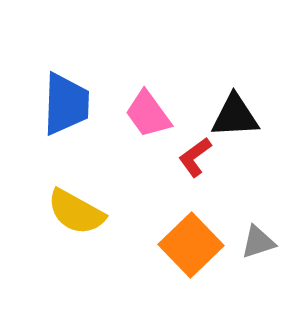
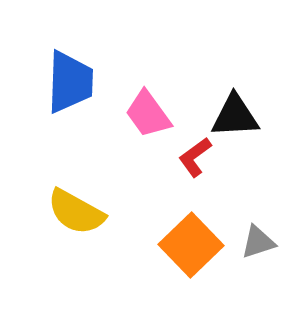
blue trapezoid: moved 4 px right, 22 px up
